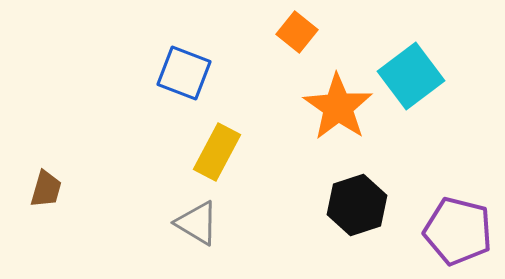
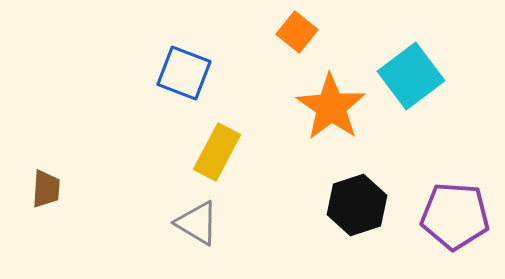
orange star: moved 7 px left
brown trapezoid: rotated 12 degrees counterclockwise
purple pentagon: moved 3 px left, 15 px up; rotated 10 degrees counterclockwise
